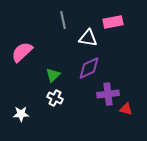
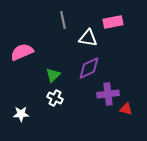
pink semicircle: rotated 20 degrees clockwise
